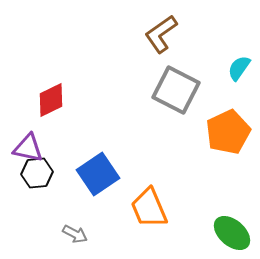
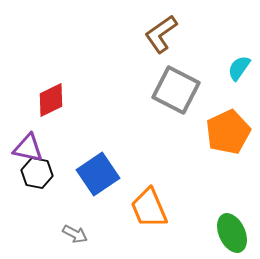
black hexagon: rotated 16 degrees clockwise
green ellipse: rotated 24 degrees clockwise
